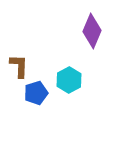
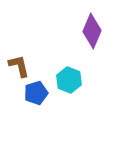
brown L-shape: rotated 15 degrees counterclockwise
cyan hexagon: rotated 10 degrees counterclockwise
